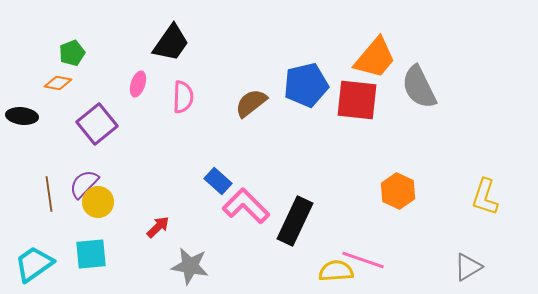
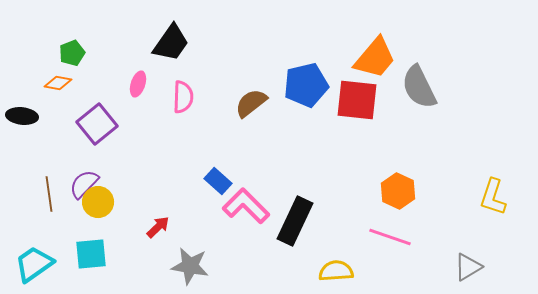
yellow L-shape: moved 8 px right
pink line: moved 27 px right, 23 px up
